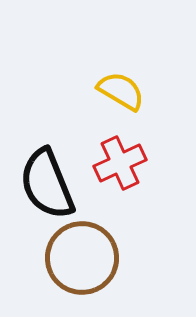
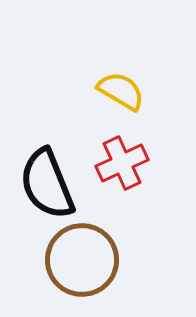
red cross: moved 2 px right
brown circle: moved 2 px down
